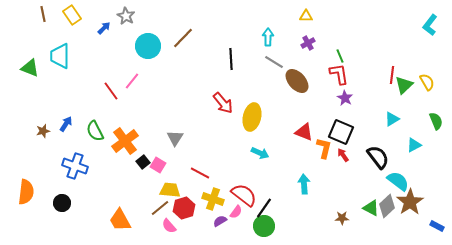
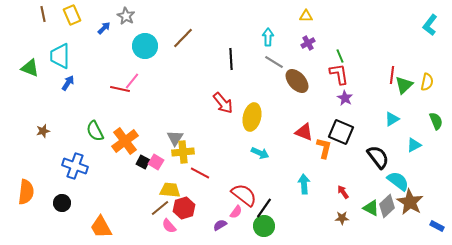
yellow rectangle at (72, 15): rotated 12 degrees clockwise
cyan circle at (148, 46): moved 3 px left
yellow semicircle at (427, 82): rotated 42 degrees clockwise
red line at (111, 91): moved 9 px right, 2 px up; rotated 42 degrees counterclockwise
blue arrow at (66, 124): moved 2 px right, 41 px up
red arrow at (343, 155): moved 37 px down
black square at (143, 162): rotated 24 degrees counterclockwise
pink square at (158, 165): moved 2 px left, 3 px up
yellow cross at (213, 199): moved 30 px left, 47 px up; rotated 25 degrees counterclockwise
brown star at (410, 202): rotated 8 degrees counterclockwise
orange trapezoid at (120, 220): moved 19 px left, 7 px down
purple semicircle at (220, 221): moved 4 px down
